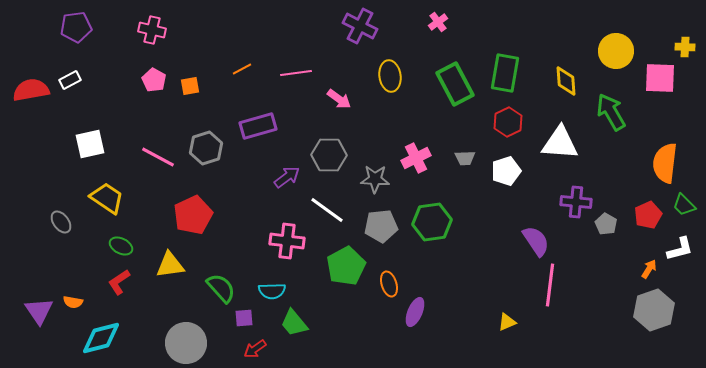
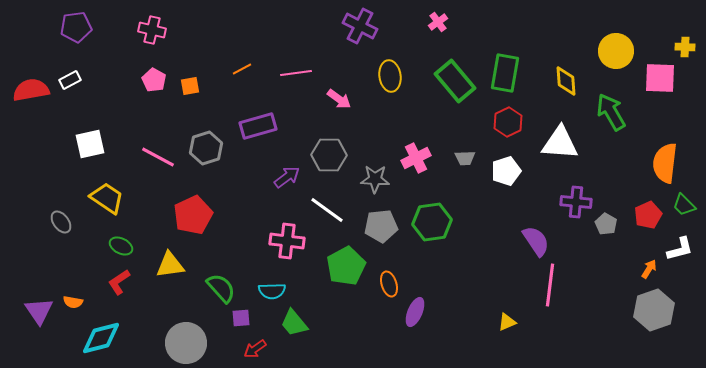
green rectangle at (455, 84): moved 3 px up; rotated 12 degrees counterclockwise
purple square at (244, 318): moved 3 px left
